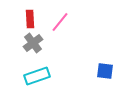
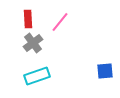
red rectangle: moved 2 px left
blue square: rotated 12 degrees counterclockwise
